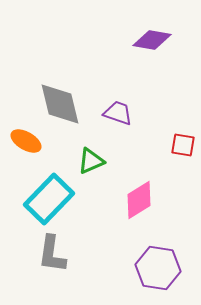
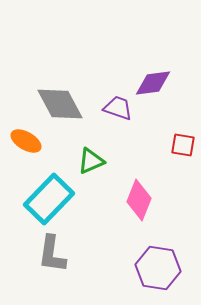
purple diamond: moved 1 px right, 43 px down; rotated 18 degrees counterclockwise
gray diamond: rotated 15 degrees counterclockwise
purple trapezoid: moved 5 px up
pink diamond: rotated 36 degrees counterclockwise
